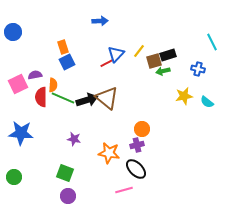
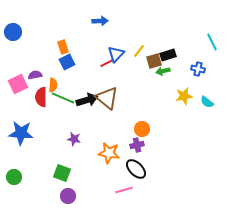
green square: moved 3 px left
